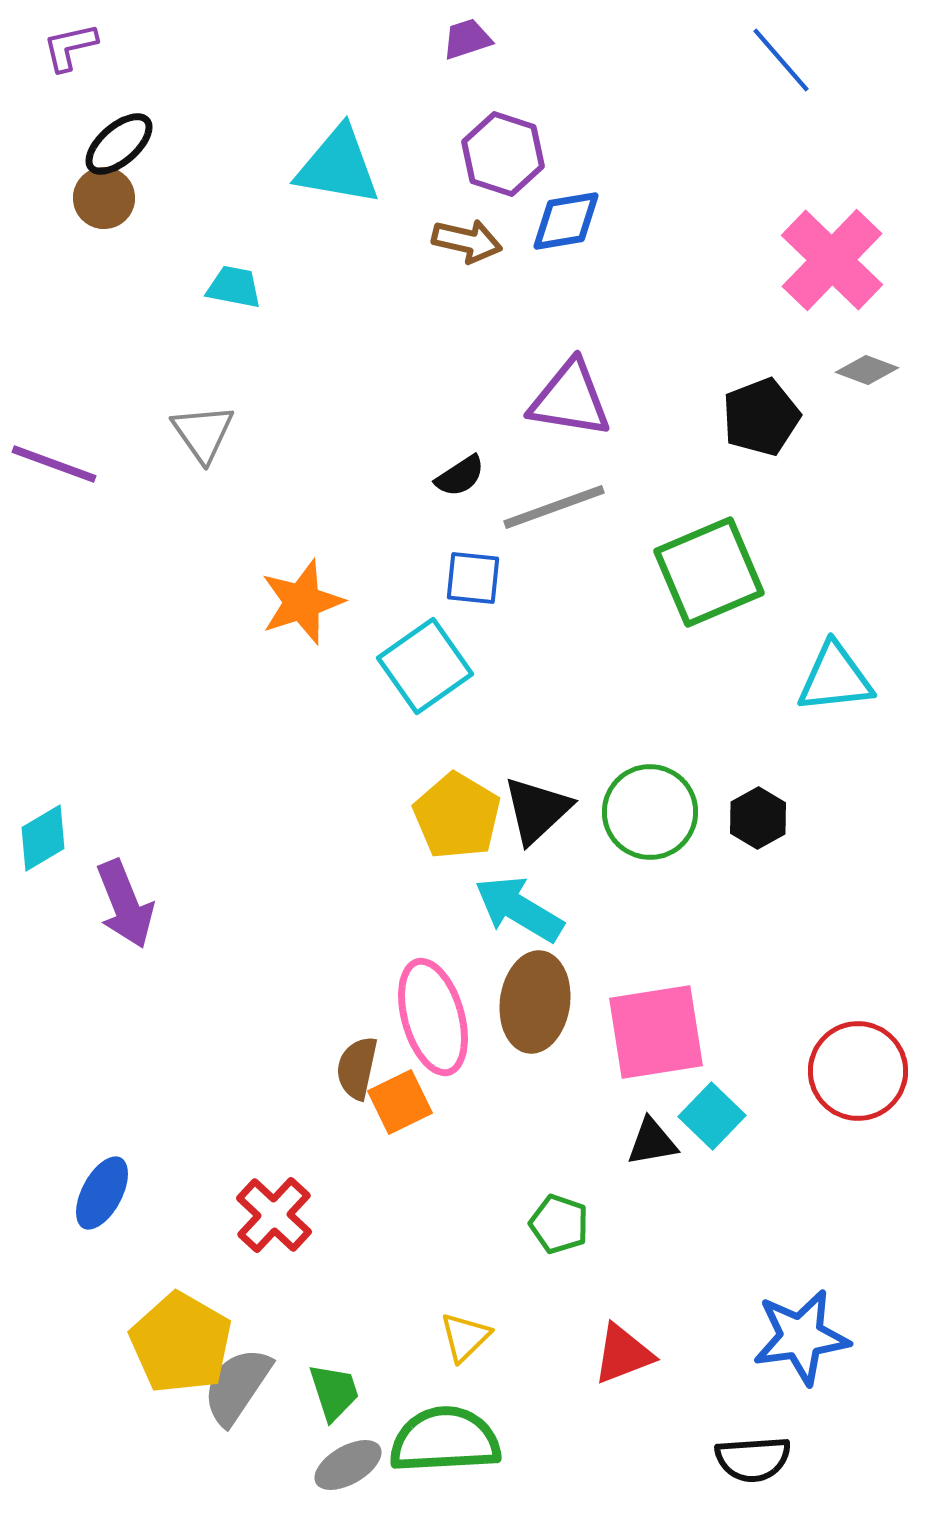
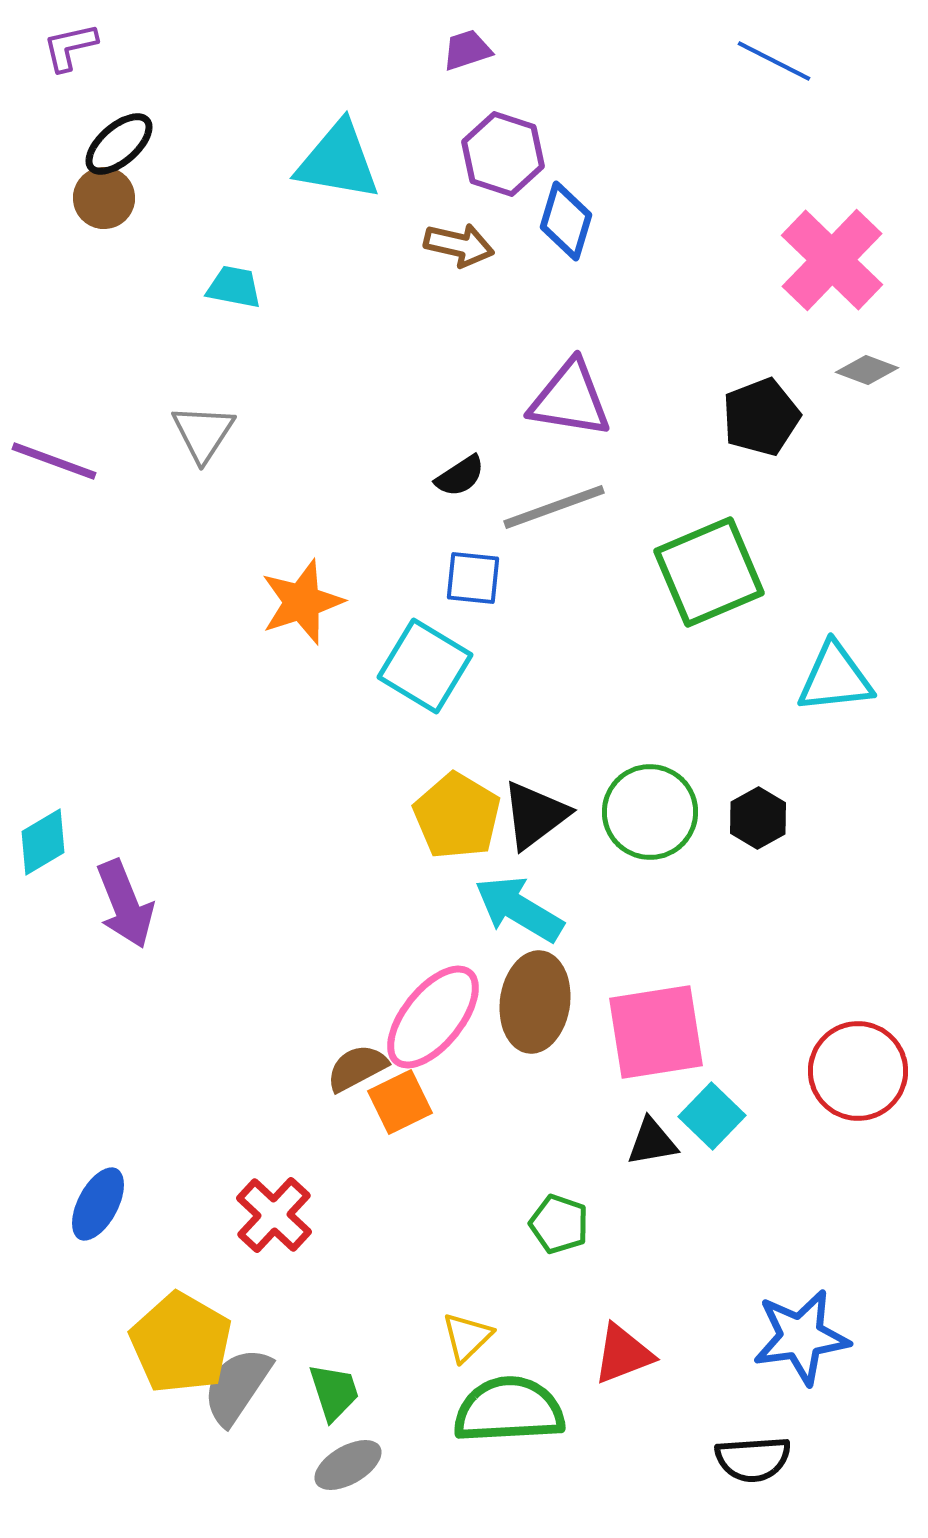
purple trapezoid at (467, 39): moved 11 px down
blue line at (781, 60): moved 7 px left, 1 px down; rotated 22 degrees counterclockwise
cyan triangle at (338, 166): moved 5 px up
blue diamond at (566, 221): rotated 64 degrees counterclockwise
brown arrow at (467, 241): moved 8 px left, 4 px down
gray triangle at (203, 433): rotated 8 degrees clockwise
purple line at (54, 464): moved 3 px up
cyan square at (425, 666): rotated 24 degrees counterclockwise
black triangle at (537, 810): moved 2 px left, 5 px down; rotated 6 degrees clockwise
cyan diamond at (43, 838): moved 4 px down
pink ellipse at (433, 1017): rotated 55 degrees clockwise
brown semicircle at (357, 1068): rotated 50 degrees clockwise
blue ellipse at (102, 1193): moved 4 px left, 11 px down
yellow triangle at (465, 1337): moved 2 px right
green semicircle at (445, 1440): moved 64 px right, 30 px up
